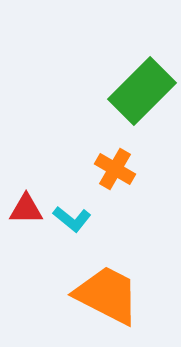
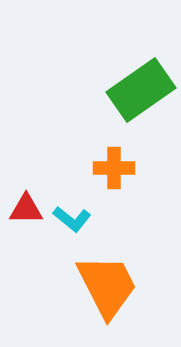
green rectangle: moved 1 px left, 1 px up; rotated 10 degrees clockwise
orange cross: moved 1 px left, 1 px up; rotated 30 degrees counterclockwise
orange trapezoid: moved 9 px up; rotated 36 degrees clockwise
